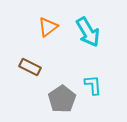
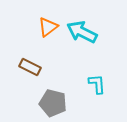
cyan arrow: moved 6 px left; rotated 148 degrees clockwise
cyan L-shape: moved 4 px right, 1 px up
gray pentagon: moved 9 px left, 4 px down; rotated 24 degrees counterclockwise
